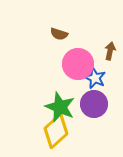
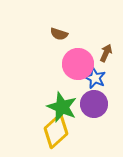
brown arrow: moved 4 px left, 2 px down; rotated 12 degrees clockwise
green star: moved 2 px right
